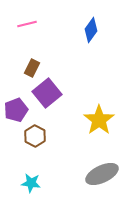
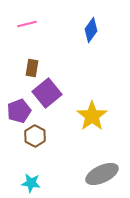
brown rectangle: rotated 18 degrees counterclockwise
purple pentagon: moved 3 px right, 1 px down
yellow star: moved 7 px left, 4 px up
